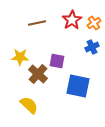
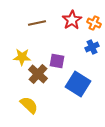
orange cross: rotated 32 degrees counterclockwise
yellow star: moved 2 px right
blue square: moved 2 px up; rotated 20 degrees clockwise
